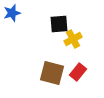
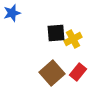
black square: moved 3 px left, 9 px down
brown square: rotated 35 degrees clockwise
